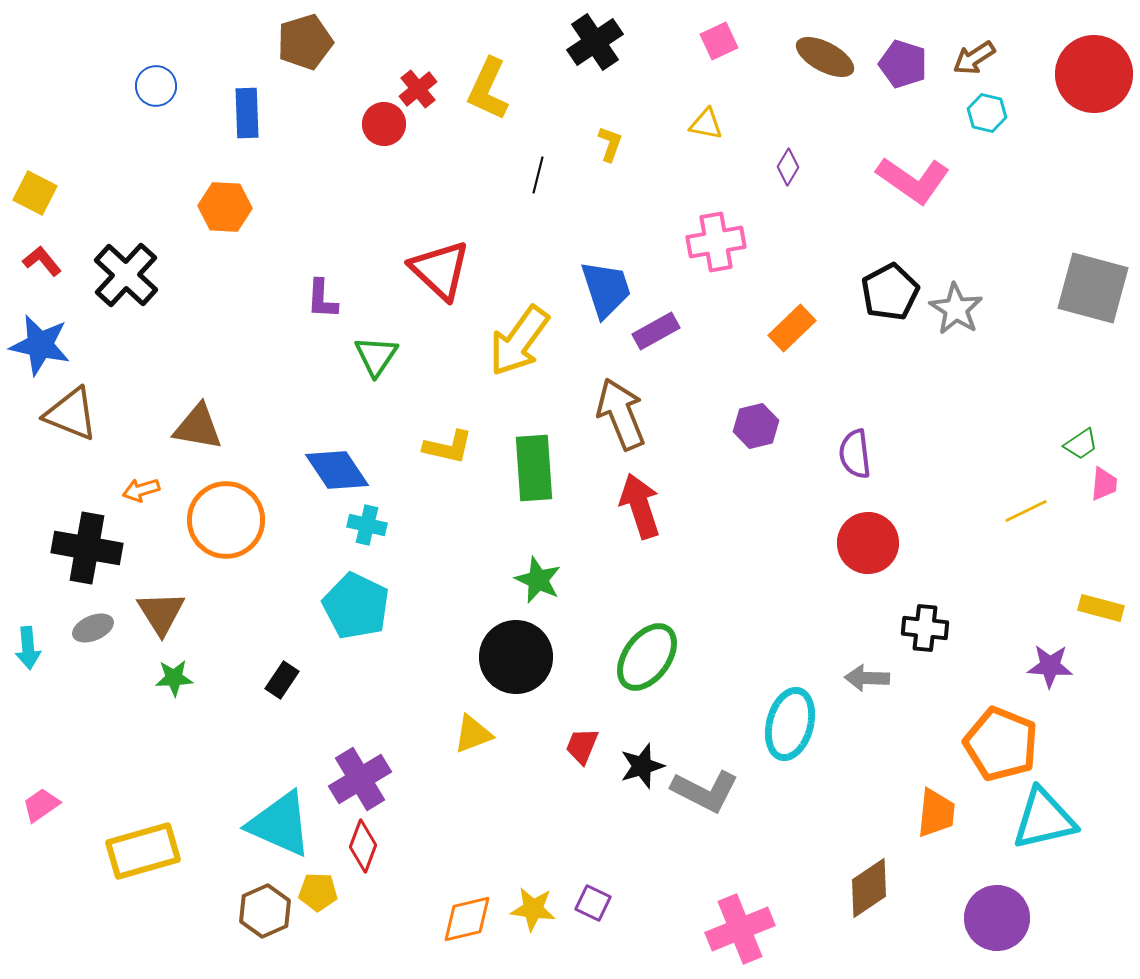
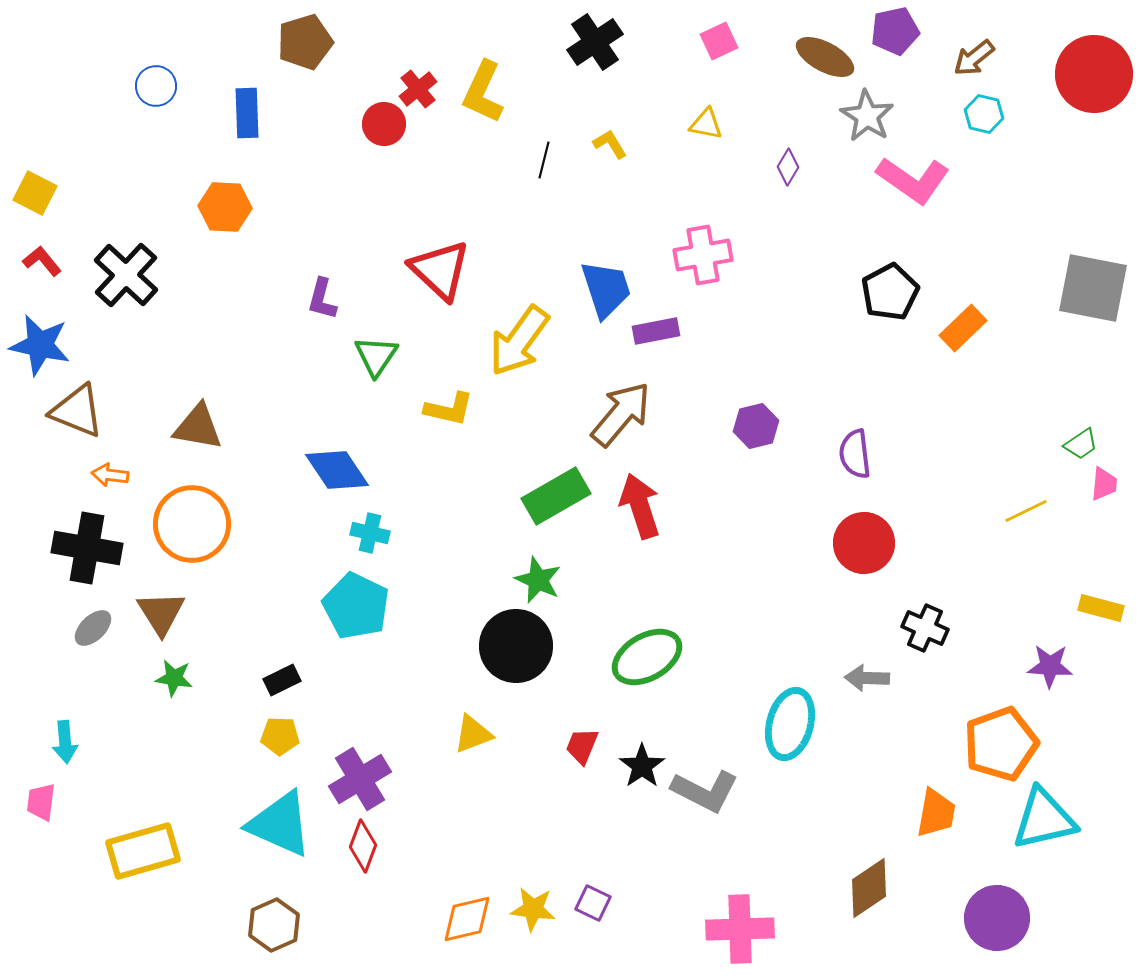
brown arrow at (974, 58): rotated 6 degrees counterclockwise
purple pentagon at (903, 64): moved 8 px left, 33 px up; rotated 30 degrees counterclockwise
yellow L-shape at (488, 89): moved 5 px left, 3 px down
cyan hexagon at (987, 113): moved 3 px left, 1 px down
yellow L-shape at (610, 144): rotated 51 degrees counterclockwise
black line at (538, 175): moved 6 px right, 15 px up
pink cross at (716, 242): moved 13 px left, 13 px down
gray square at (1093, 288): rotated 4 degrees counterclockwise
purple L-shape at (322, 299): rotated 12 degrees clockwise
gray star at (956, 309): moved 89 px left, 193 px up
orange rectangle at (792, 328): moved 171 px right
purple rectangle at (656, 331): rotated 18 degrees clockwise
brown triangle at (71, 414): moved 6 px right, 3 px up
brown arrow at (621, 414): rotated 62 degrees clockwise
yellow L-shape at (448, 447): moved 1 px right, 38 px up
green rectangle at (534, 468): moved 22 px right, 28 px down; rotated 64 degrees clockwise
orange arrow at (141, 490): moved 31 px left, 15 px up; rotated 24 degrees clockwise
orange circle at (226, 520): moved 34 px left, 4 px down
cyan cross at (367, 525): moved 3 px right, 8 px down
red circle at (868, 543): moved 4 px left
gray ellipse at (93, 628): rotated 21 degrees counterclockwise
black cross at (925, 628): rotated 18 degrees clockwise
cyan arrow at (28, 648): moved 37 px right, 94 px down
black circle at (516, 657): moved 11 px up
green ellipse at (647, 657): rotated 24 degrees clockwise
green star at (174, 678): rotated 12 degrees clockwise
black rectangle at (282, 680): rotated 30 degrees clockwise
orange pentagon at (1001, 744): rotated 30 degrees clockwise
black star at (642, 766): rotated 18 degrees counterclockwise
pink trapezoid at (41, 805): moved 3 px up; rotated 48 degrees counterclockwise
orange trapezoid at (936, 813): rotated 4 degrees clockwise
yellow pentagon at (318, 892): moved 38 px left, 156 px up
brown hexagon at (265, 911): moved 9 px right, 14 px down
pink cross at (740, 929): rotated 20 degrees clockwise
